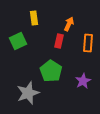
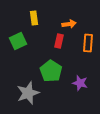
orange arrow: rotated 56 degrees clockwise
purple star: moved 3 px left, 2 px down; rotated 28 degrees counterclockwise
